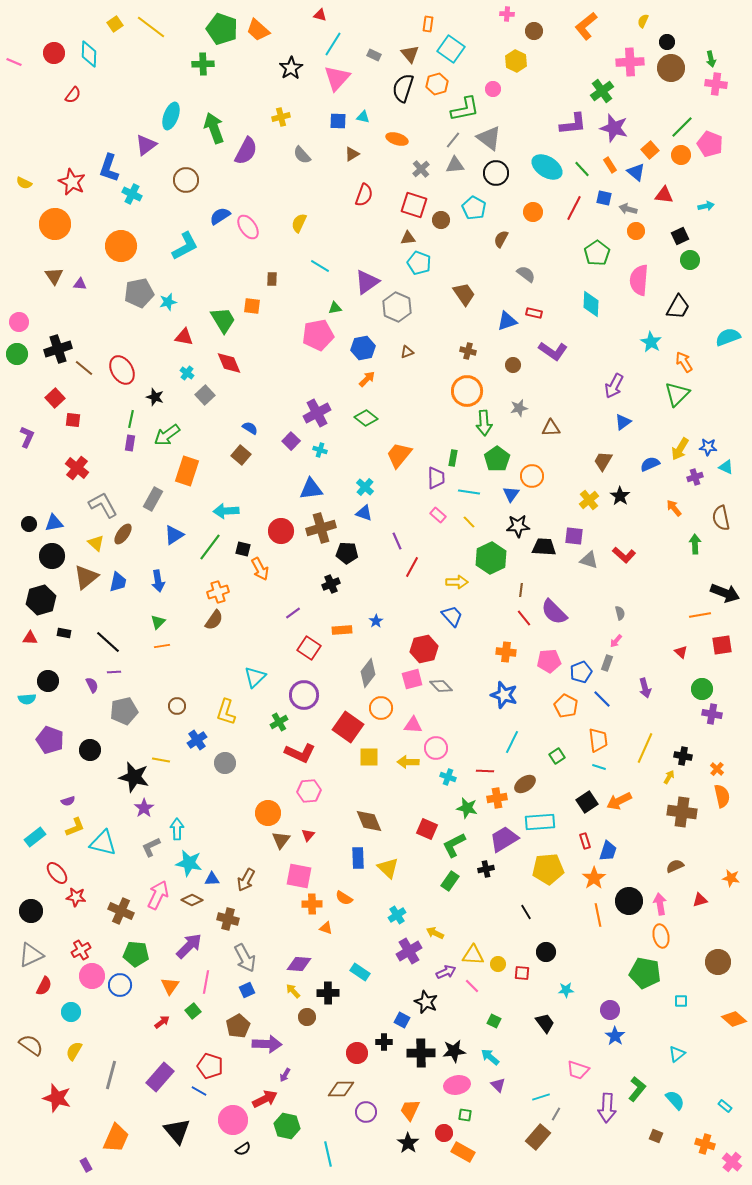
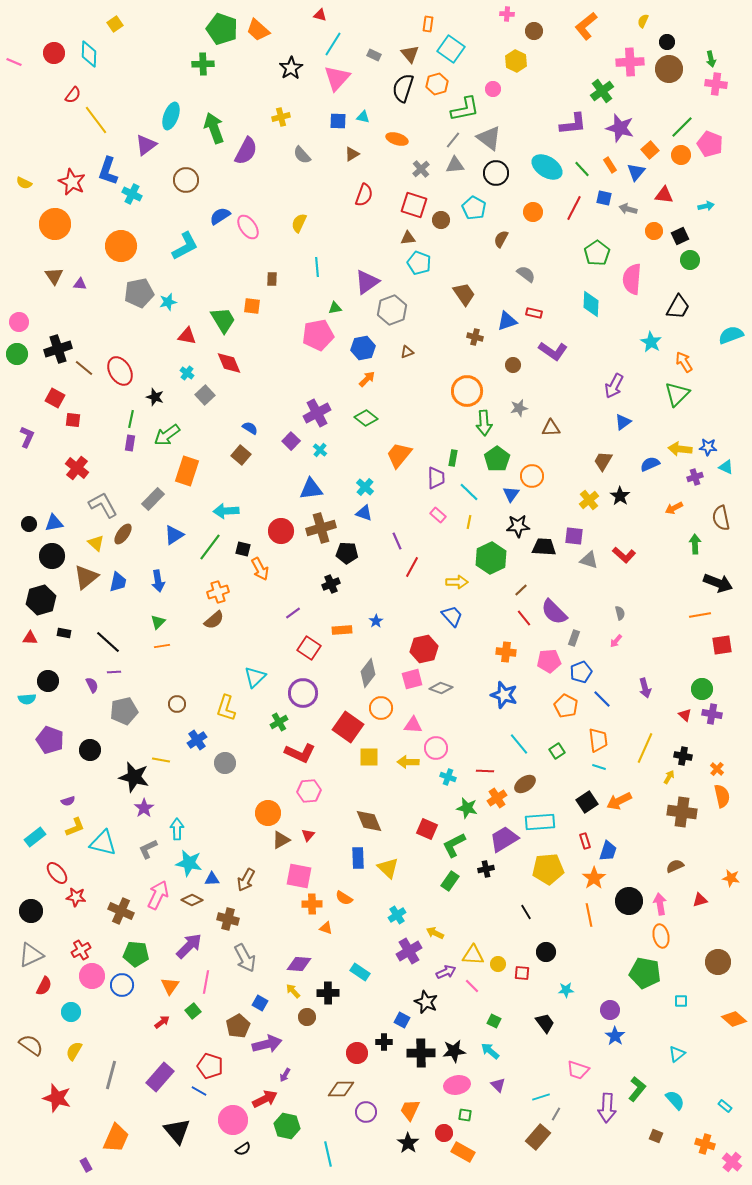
yellow line at (151, 27): moved 55 px left, 93 px down; rotated 16 degrees clockwise
brown circle at (671, 68): moved 2 px left, 1 px down
purple star at (614, 128): moved 6 px right
blue L-shape at (109, 168): moved 1 px left, 3 px down
blue triangle at (636, 172): rotated 30 degrees clockwise
orange circle at (636, 231): moved 18 px right
cyan line at (320, 266): moved 3 px left, 1 px down; rotated 54 degrees clockwise
pink semicircle at (639, 280): moved 7 px left, 1 px up
gray hexagon at (397, 307): moved 5 px left, 3 px down; rotated 16 degrees clockwise
red triangle at (184, 337): moved 3 px right, 1 px up
cyan semicircle at (728, 337): moved 3 px right, 2 px up
brown cross at (468, 351): moved 7 px right, 14 px up
red ellipse at (122, 370): moved 2 px left, 1 px down
red square at (55, 398): rotated 18 degrees counterclockwise
yellow arrow at (680, 449): rotated 65 degrees clockwise
cyan cross at (320, 450): rotated 24 degrees clockwise
cyan line at (469, 492): rotated 35 degrees clockwise
gray rectangle at (153, 499): rotated 15 degrees clockwise
orange arrow at (674, 508): rotated 78 degrees counterclockwise
yellow line at (469, 522): rotated 56 degrees clockwise
brown line at (521, 590): rotated 40 degrees clockwise
black arrow at (725, 593): moved 7 px left, 10 px up
brown semicircle at (214, 620): rotated 15 degrees clockwise
red triangle at (681, 652): moved 4 px right, 63 px down
gray rectangle at (607, 663): moved 33 px left, 25 px up
gray diamond at (441, 686): moved 2 px down; rotated 25 degrees counterclockwise
purple circle at (304, 695): moved 1 px left, 2 px up
brown circle at (177, 706): moved 2 px up
yellow L-shape at (226, 712): moved 4 px up
cyan line at (512, 742): moved 7 px right, 2 px down; rotated 65 degrees counterclockwise
green square at (557, 756): moved 5 px up
orange cross at (497, 798): rotated 24 degrees counterclockwise
brown triangle at (281, 840): rotated 24 degrees clockwise
gray L-shape at (151, 847): moved 3 px left, 2 px down
orange line at (598, 915): moved 9 px left
blue circle at (120, 985): moved 2 px right
blue square at (247, 990): moved 13 px right, 13 px down; rotated 35 degrees counterclockwise
purple arrow at (267, 1044): rotated 16 degrees counterclockwise
cyan arrow at (490, 1057): moved 6 px up
